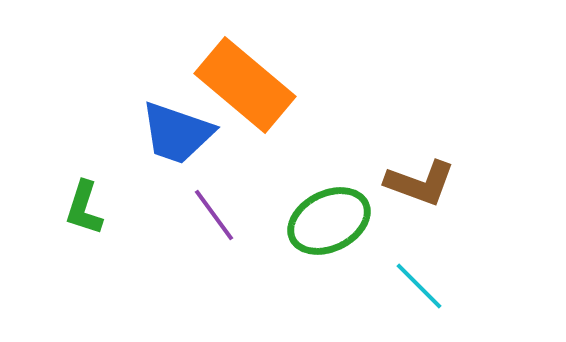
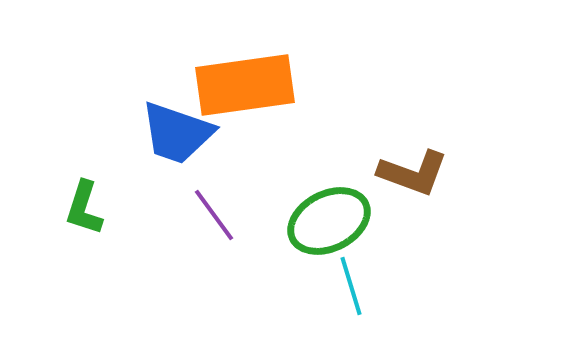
orange rectangle: rotated 48 degrees counterclockwise
brown L-shape: moved 7 px left, 10 px up
cyan line: moved 68 px left; rotated 28 degrees clockwise
